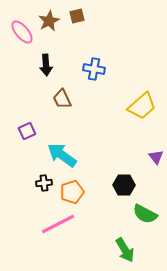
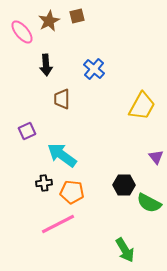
blue cross: rotated 30 degrees clockwise
brown trapezoid: rotated 25 degrees clockwise
yellow trapezoid: rotated 20 degrees counterclockwise
orange pentagon: rotated 25 degrees clockwise
green semicircle: moved 4 px right, 11 px up
